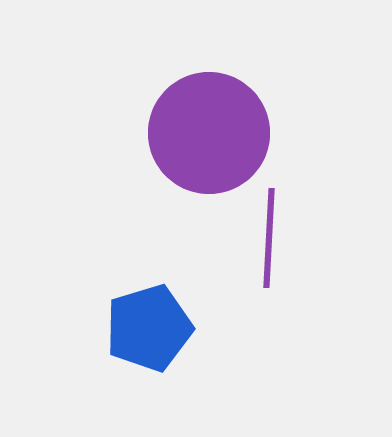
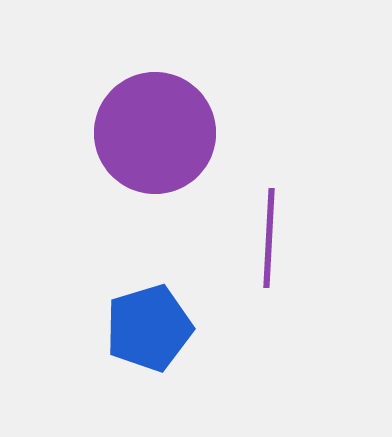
purple circle: moved 54 px left
